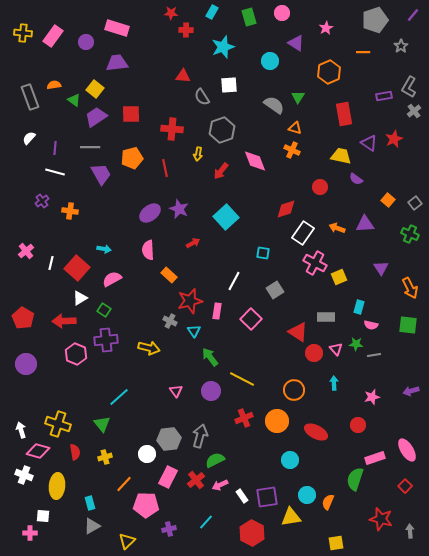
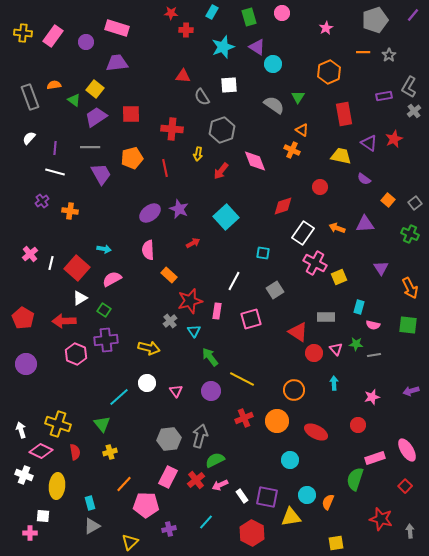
purple triangle at (296, 43): moved 39 px left, 4 px down
gray star at (401, 46): moved 12 px left, 9 px down
cyan circle at (270, 61): moved 3 px right, 3 px down
orange triangle at (295, 128): moved 7 px right, 2 px down; rotated 16 degrees clockwise
purple semicircle at (356, 179): moved 8 px right
red diamond at (286, 209): moved 3 px left, 3 px up
pink cross at (26, 251): moved 4 px right, 3 px down
pink square at (251, 319): rotated 30 degrees clockwise
gray cross at (170, 321): rotated 24 degrees clockwise
pink semicircle at (371, 325): moved 2 px right
pink diamond at (38, 451): moved 3 px right; rotated 10 degrees clockwise
white circle at (147, 454): moved 71 px up
yellow cross at (105, 457): moved 5 px right, 5 px up
purple square at (267, 497): rotated 20 degrees clockwise
yellow triangle at (127, 541): moved 3 px right, 1 px down
